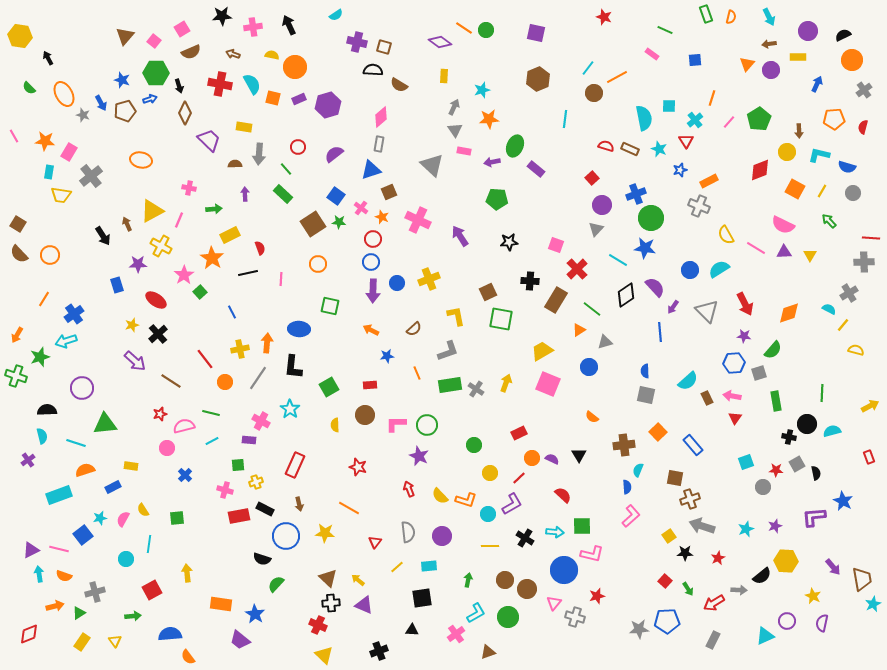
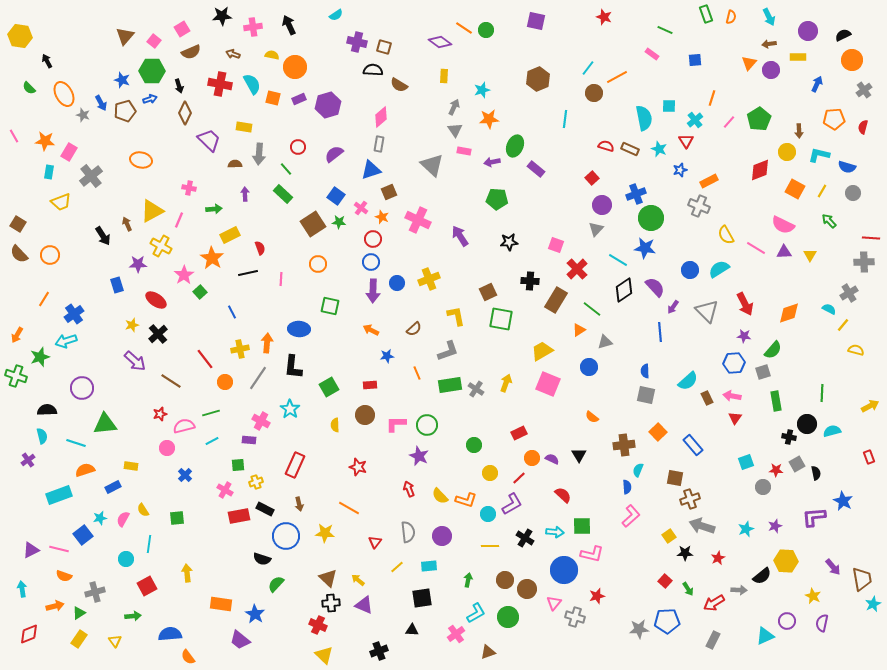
purple square at (536, 33): moved 12 px up
black arrow at (48, 58): moved 1 px left, 3 px down
orange triangle at (747, 64): moved 2 px right, 1 px up
green hexagon at (156, 73): moved 4 px left, 2 px up
yellow trapezoid at (61, 195): moved 7 px down; rotated 30 degrees counterclockwise
black diamond at (626, 295): moved 2 px left, 5 px up
gray square at (759, 373): moved 4 px right, 1 px up
green line at (211, 413): rotated 30 degrees counterclockwise
pink cross at (225, 490): rotated 14 degrees clockwise
cyan arrow at (39, 574): moved 17 px left, 15 px down
red square at (152, 590): moved 5 px left, 4 px up
yellow rectangle at (82, 642): moved 3 px left, 3 px up
